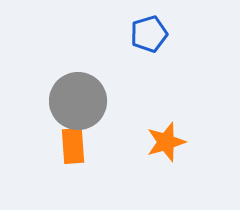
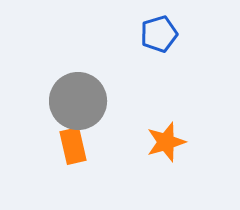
blue pentagon: moved 10 px right
orange rectangle: rotated 9 degrees counterclockwise
